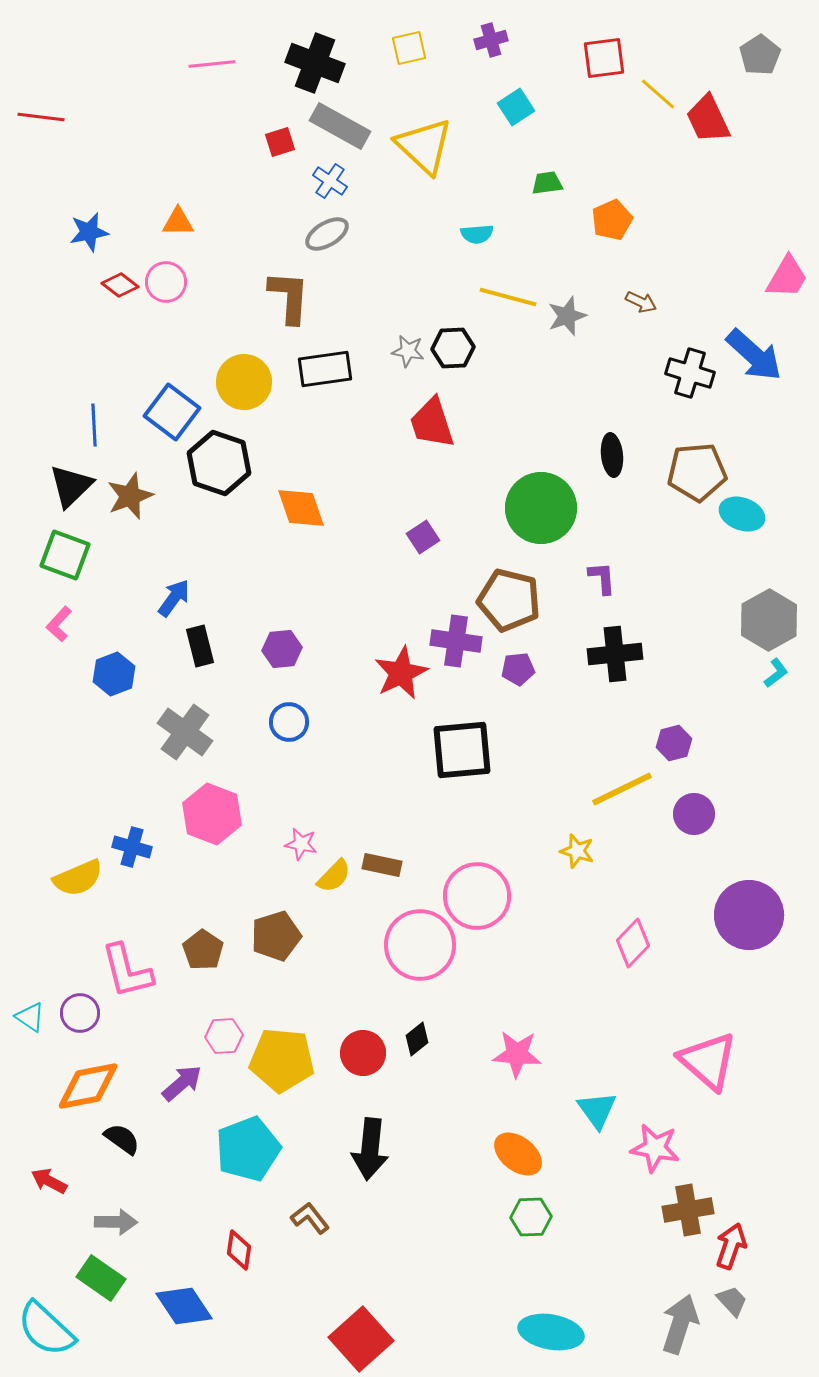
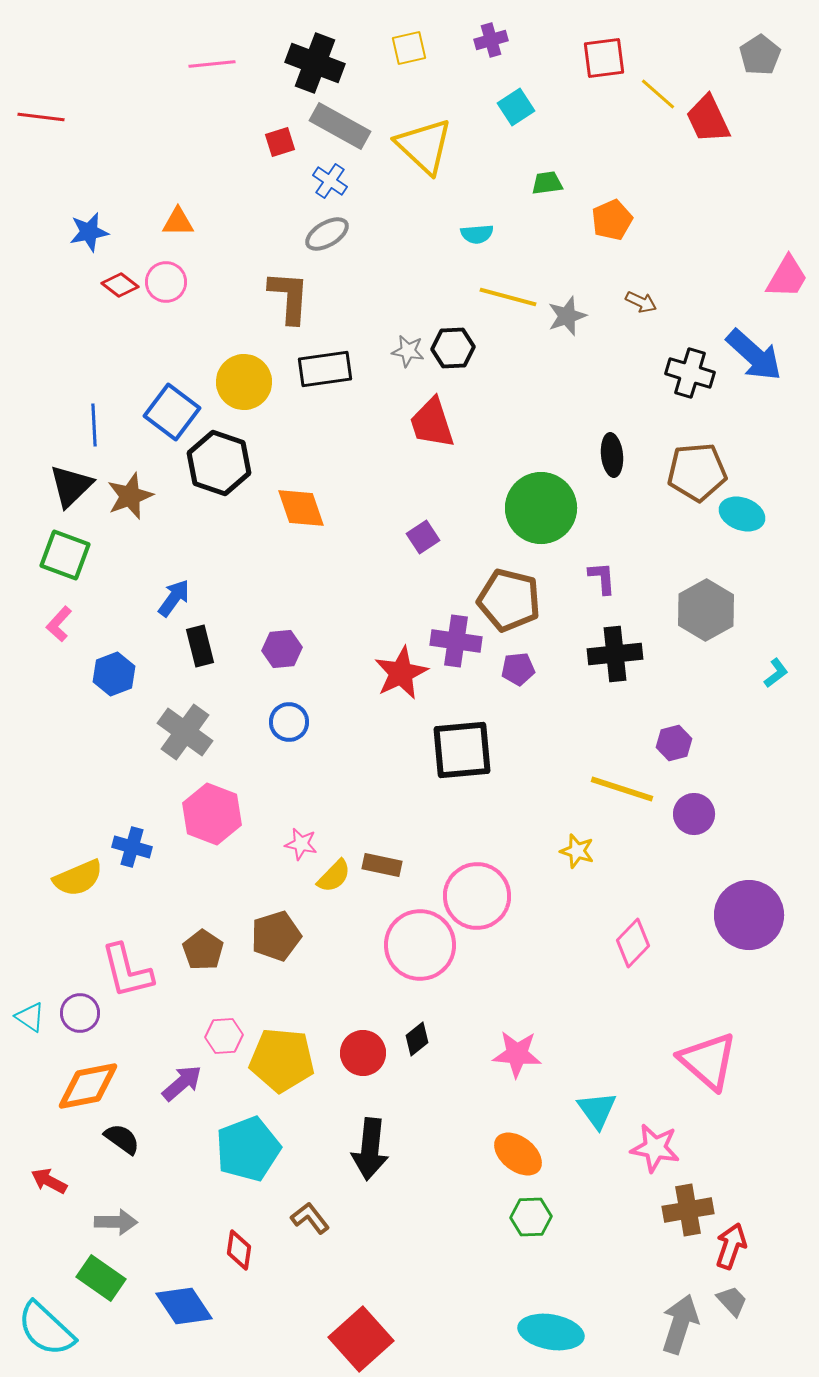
gray hexagon at (769, 620): moved 63 px left, 10 px up
yellow line at (622, 789): rotated 44 degrees clockwise
